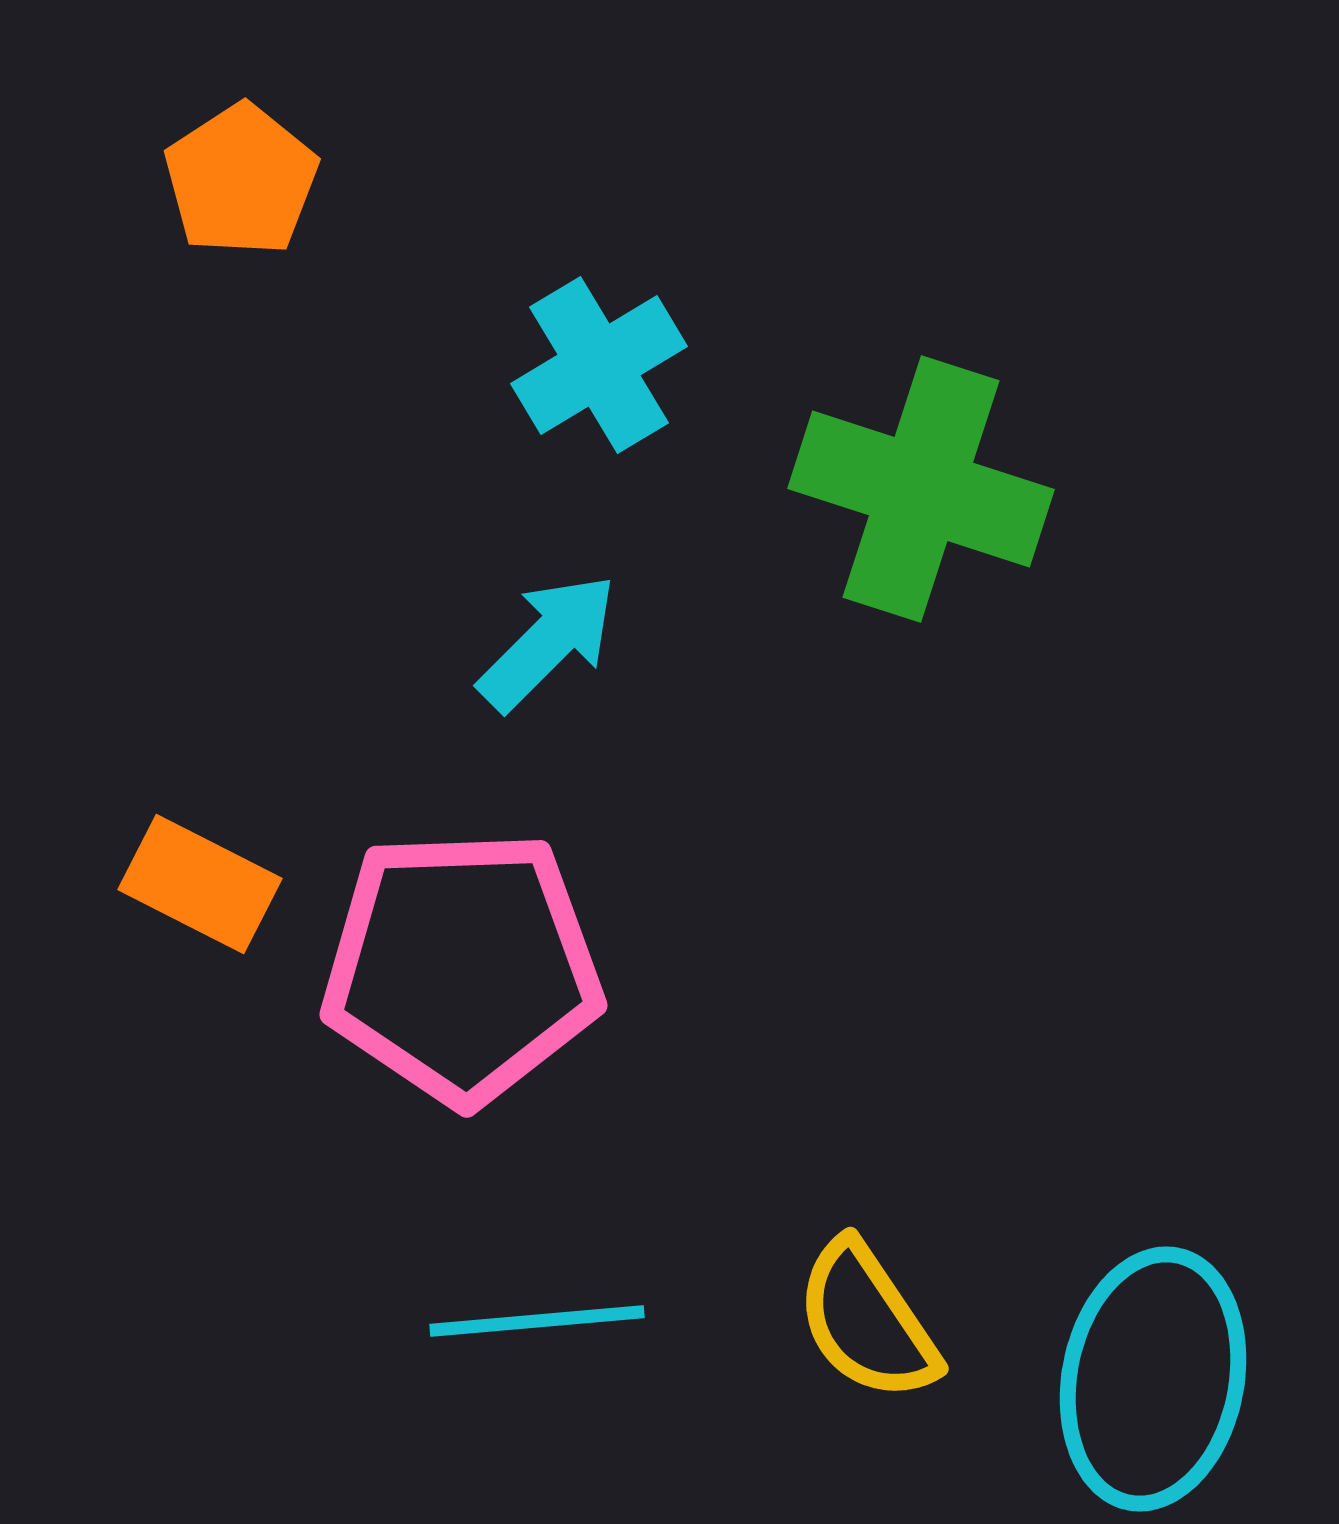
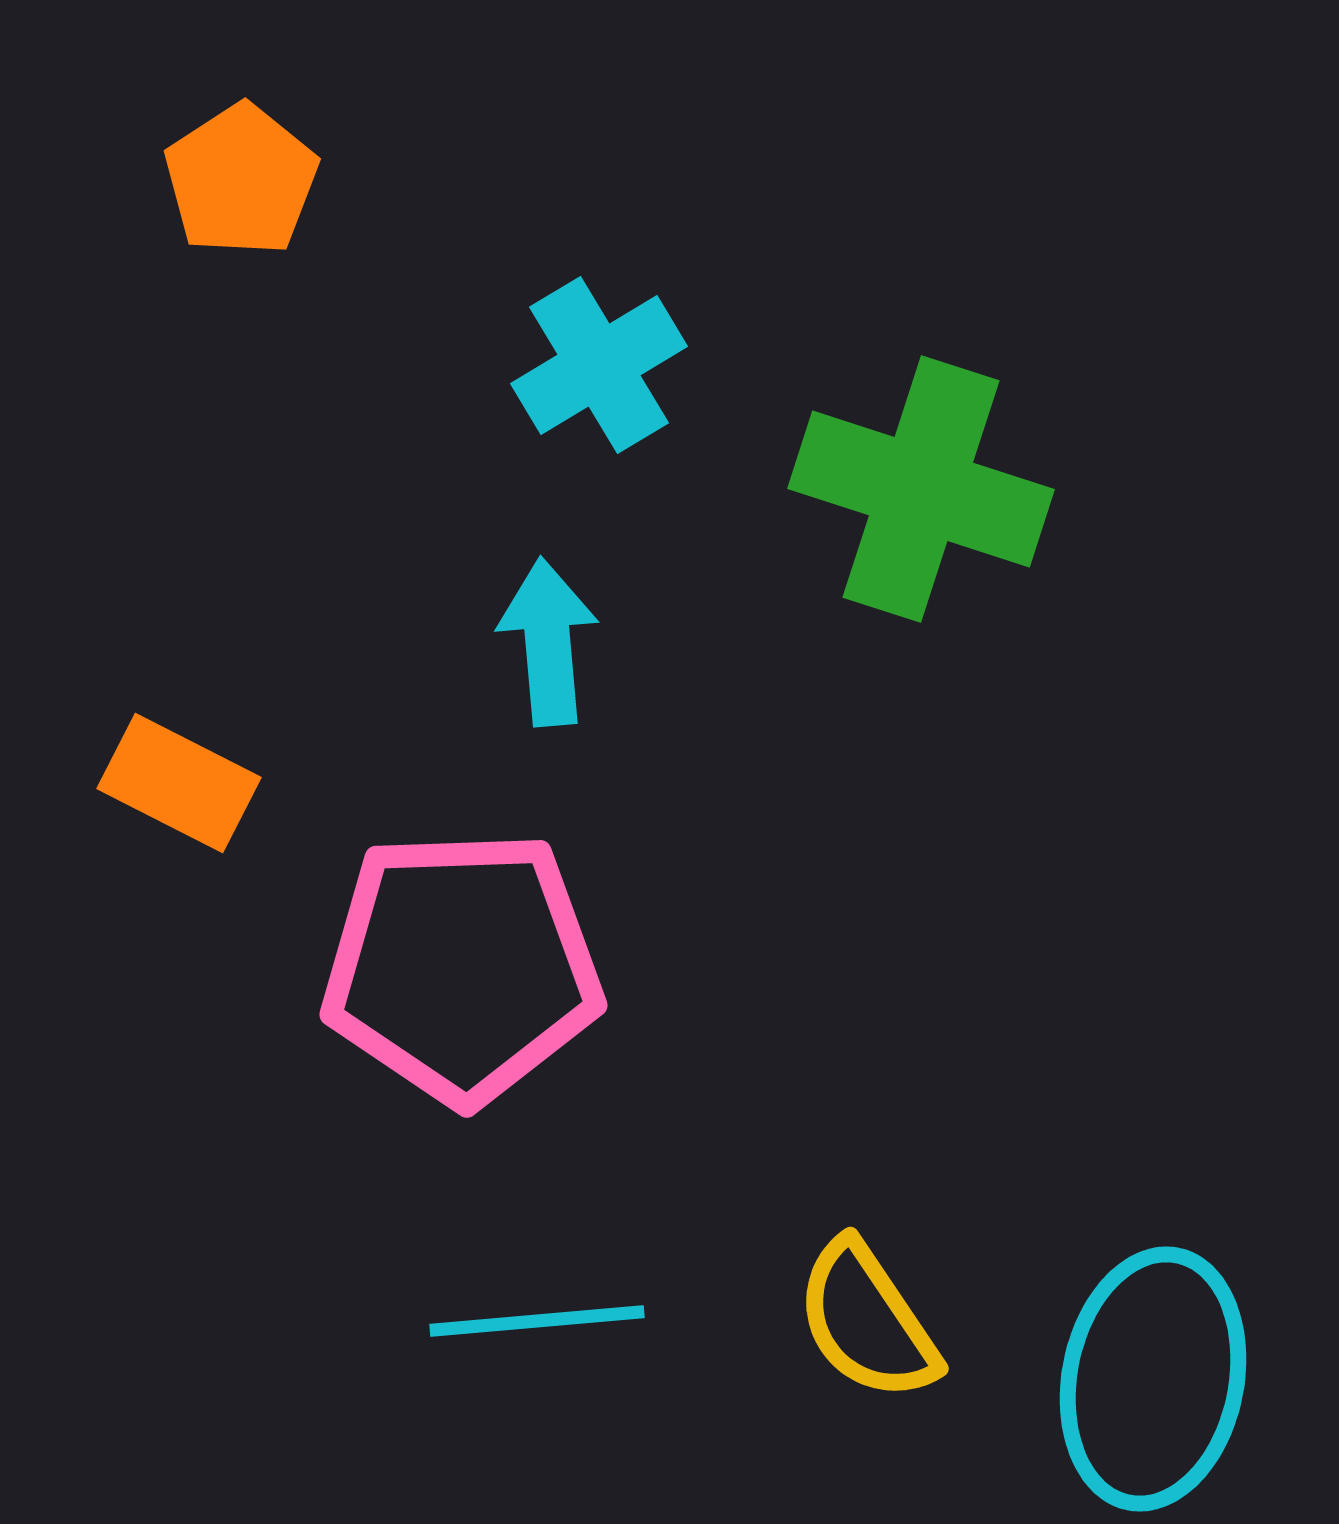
cyan arrow: rotated 50 degrees counterclockwise
orange rectangle: moved 21 px left, 101 px up
